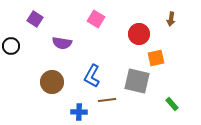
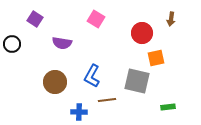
red circle: moved 3 px right, 1 px up
black circle: moved 1 px right, 2 px up
brown circle: moved 3 px right
green rectangle: moved 4 px left, 3 px down; rotated 56 degrees counterclockwise
